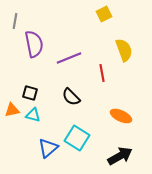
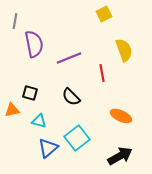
cyan triangle: moved 6 px right, 6 px down
cyan square: rotated 20 degrees clockwise
